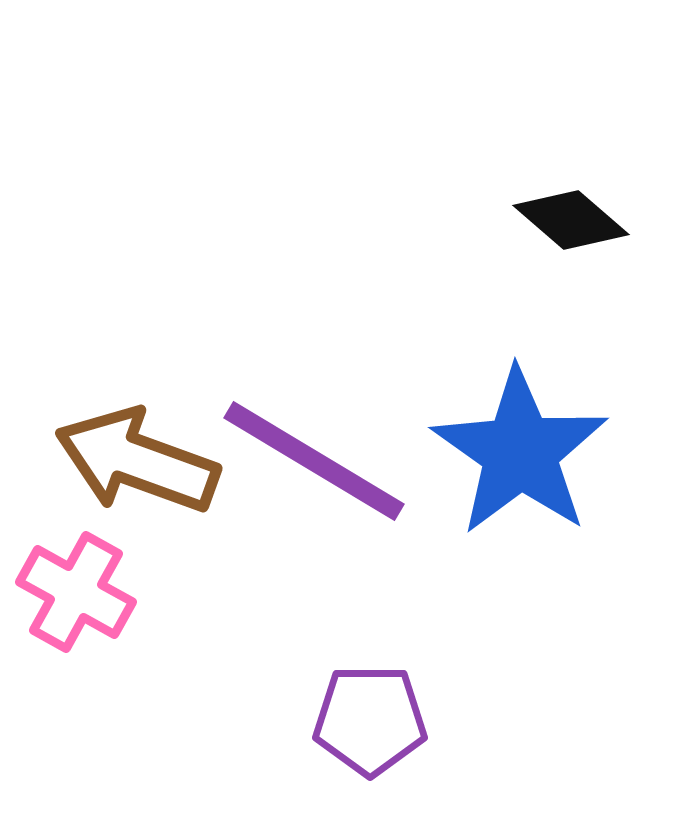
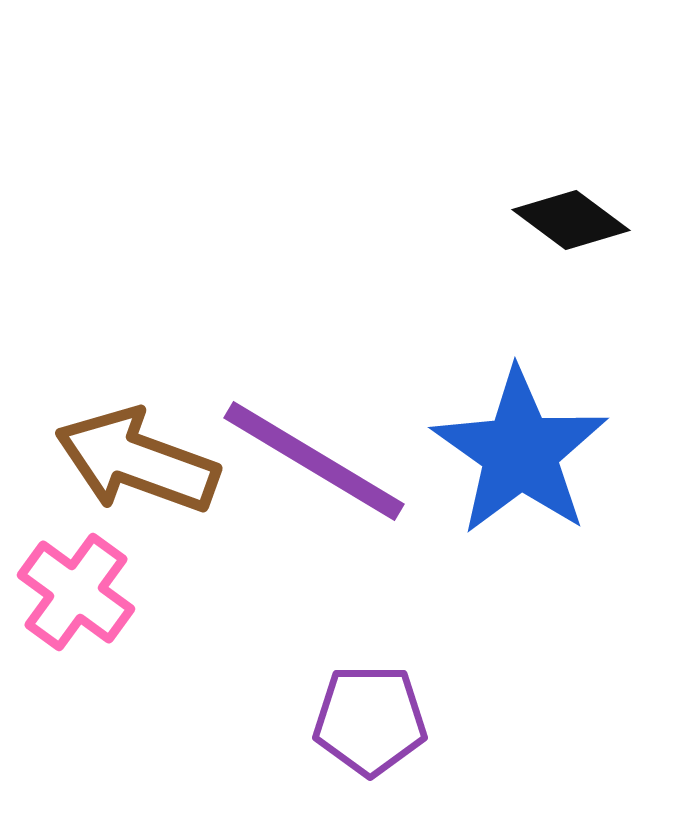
black diamond: rotated 4 degrees counterclockwise
pink cross: rotated 7 degrees clockwise
